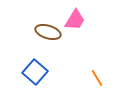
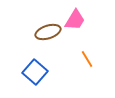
brown ellipse: rotated 35 degrees counterclockwise
orange line: moved 10 px left, 19 px up
